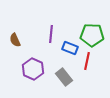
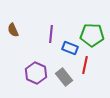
brown semicircle: moved 2 px left, 10 px up
red line: moved 2 px left, 4 px down
purple hexagon: moved 3 px right, 4 px down
